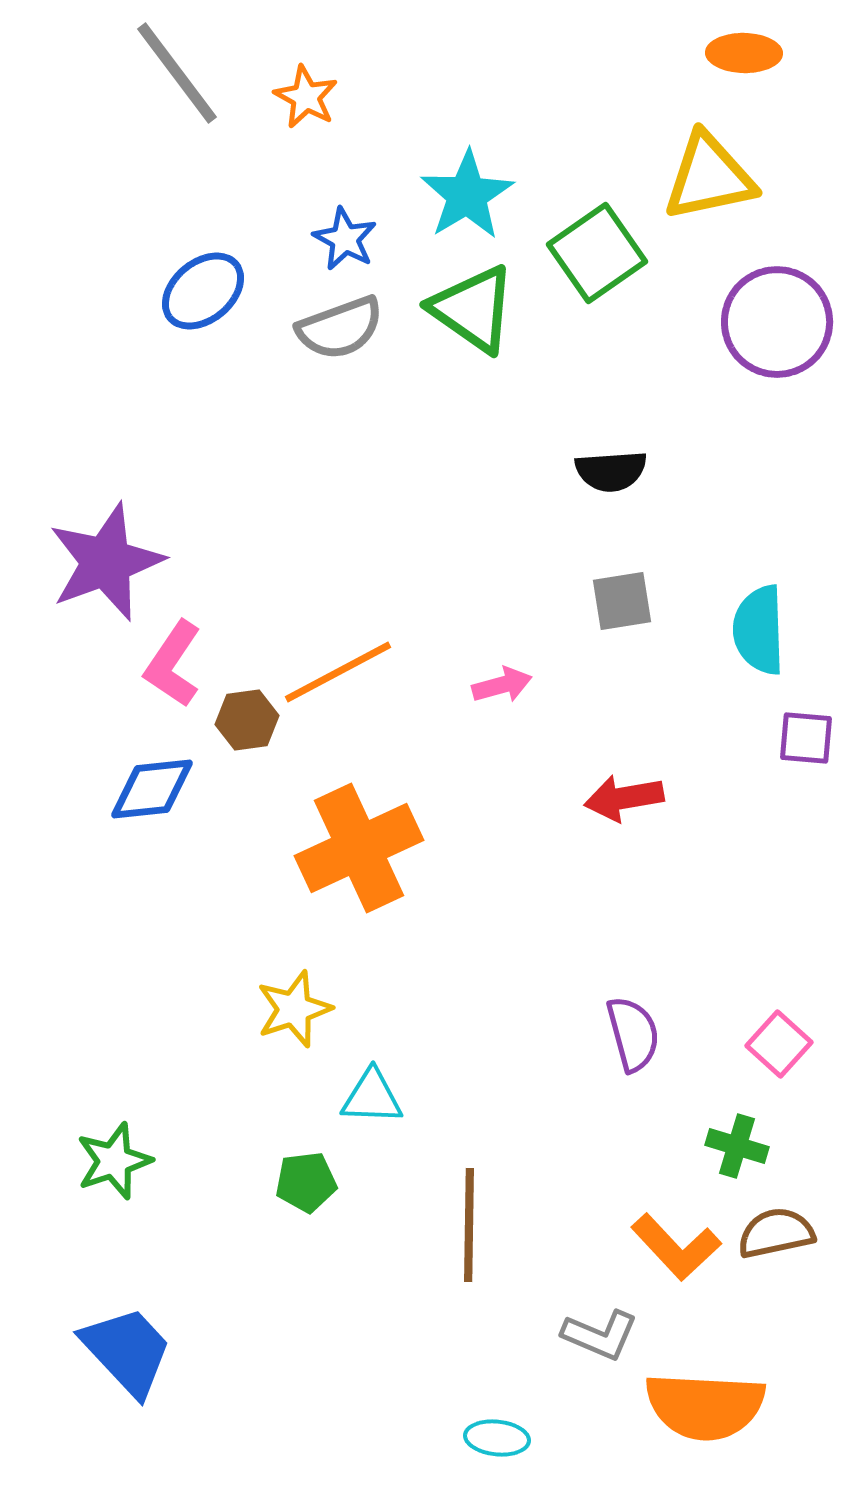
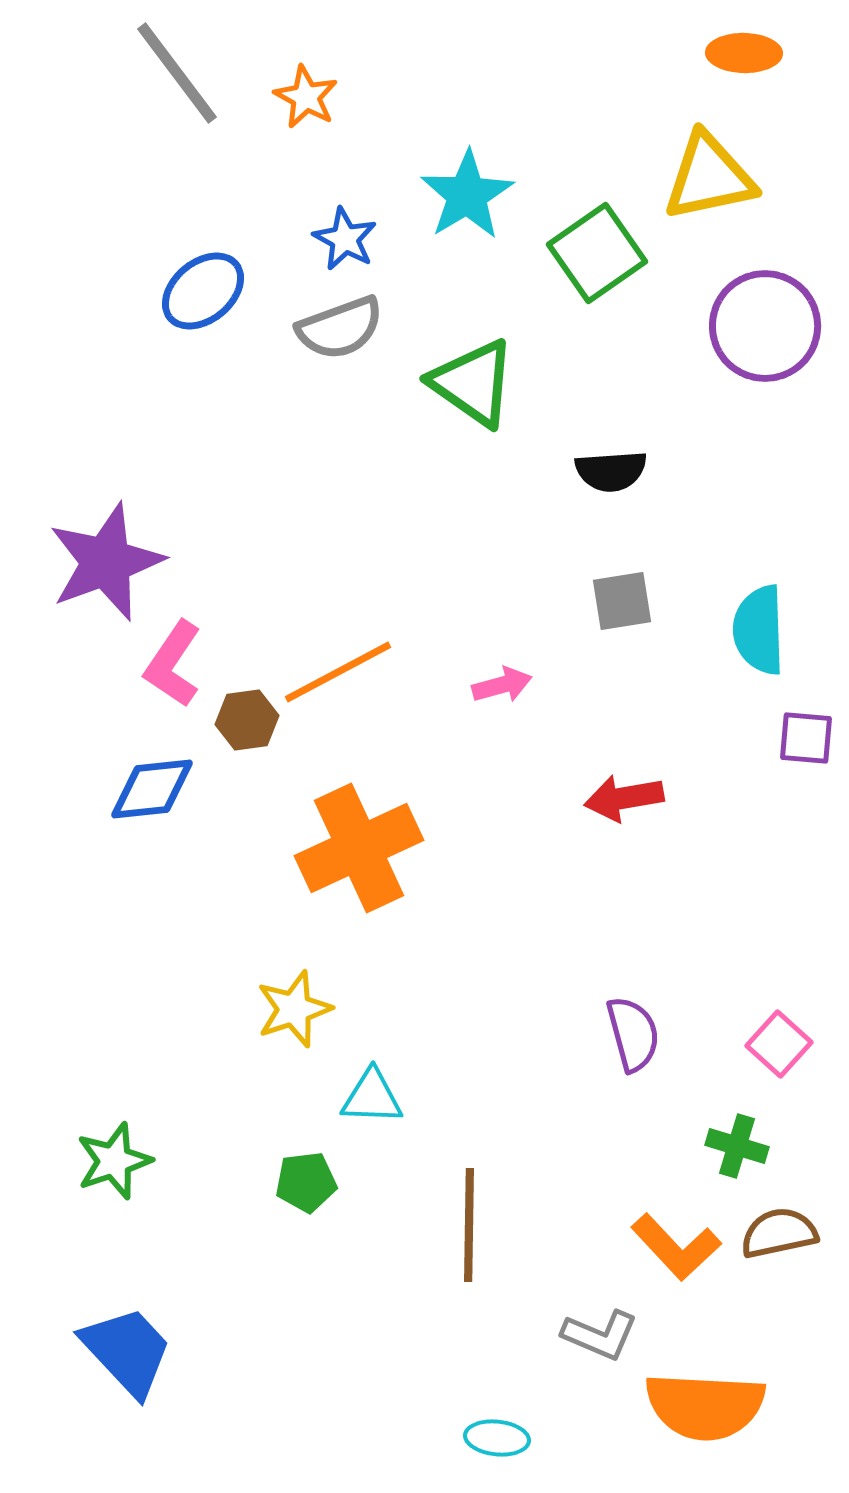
green triangle: moved 74 px down
purple circle: moved 12 px left, 4 px down
brown semicircle: moved 3 px right
